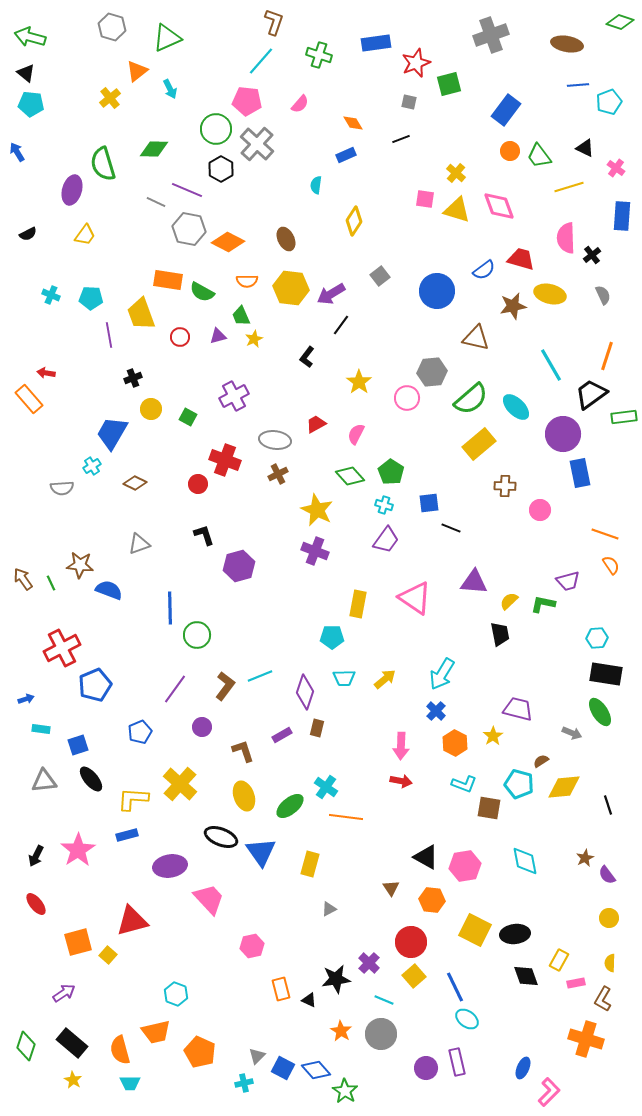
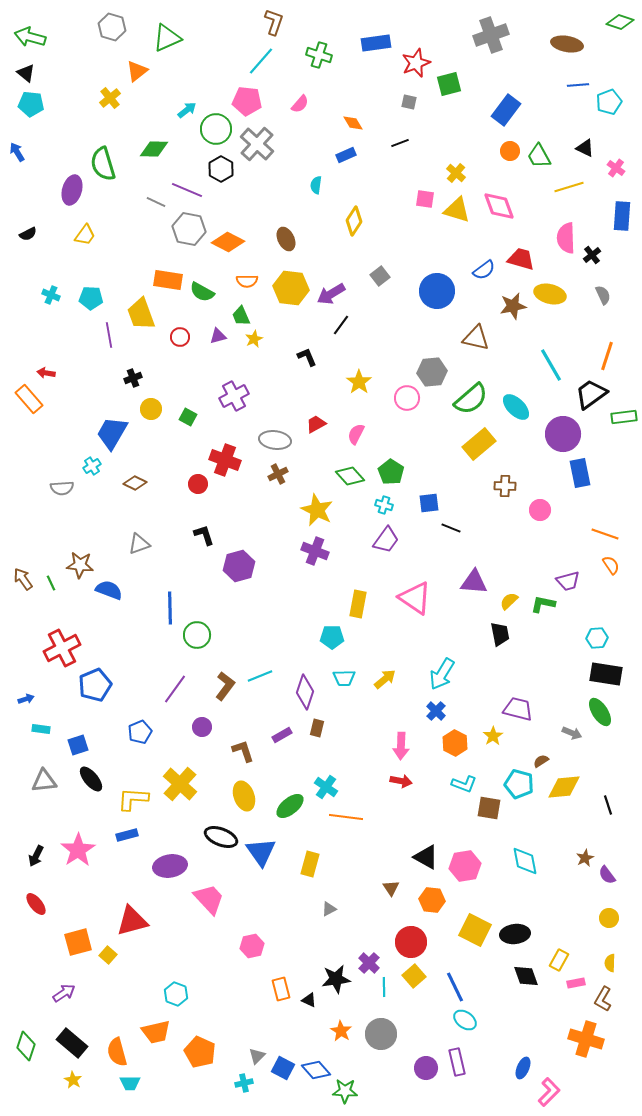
cyan arrow at (170, 89): moved 17 px right, 21 px down; rotated 102 degrees counterclockwise
black line at (401, 139): moved 1 px left, 4 px down
green trapezoid at (539, 156): rotated 8 degrees clockwise
black L-shape at (307, 357): rotated 120 degrees clockwise
cyan line at (384, 1000): moved 13 px up; rotated 66 degrees clockwise
cyan ellipse at (467, 1019): moved 2 px left, 1 px down
orange semicircle at (120, 1050): moved 3 px left, 2 px down
green star at (345, 1091): rotated 30 degrees counterclockwise
